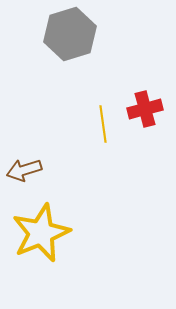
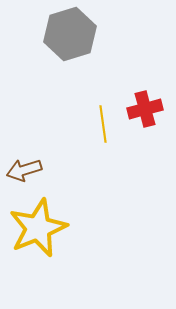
yellow star: moved 3 px left, 5 px up
